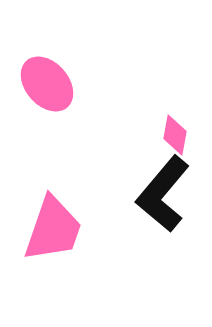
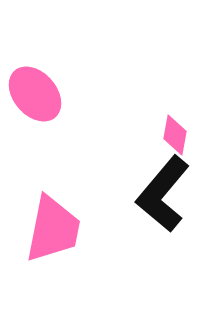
pink ellipse: moved 12 px left, 10 px down
pink trapezoid: rotated 8 degrees counterclockwise
